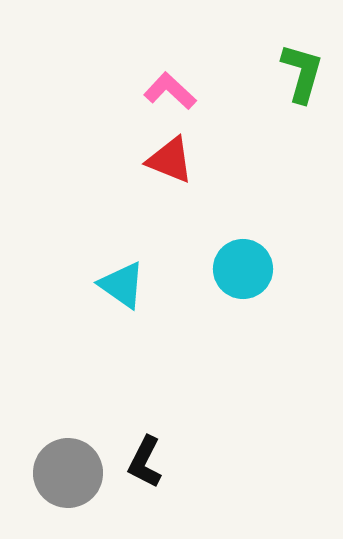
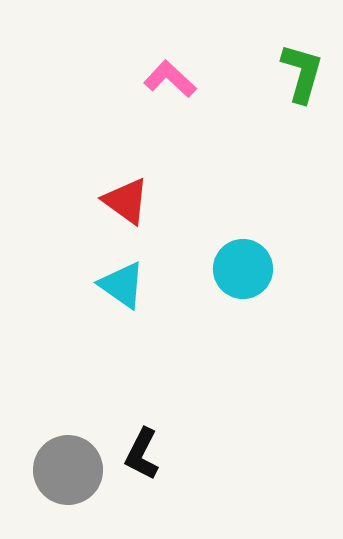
pink L-shape: moved 12 px up
red triangle: moved 44 px left, 41 px down; rotated 14 degrees clockwise
black L-shape: moved 3 px left, 8 px up
gray circle: moved 3 px up
